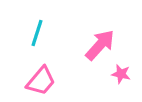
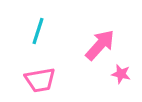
cyan line: moved 1 px right, 2 px up
pink trapezoid: moved 1 px left, 1 px up; rotated 40 degrees clockwise
